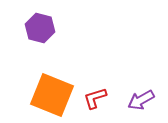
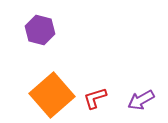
purple hexagon: moved 2 px down
orange square: rotated 27 degrees clockwise
